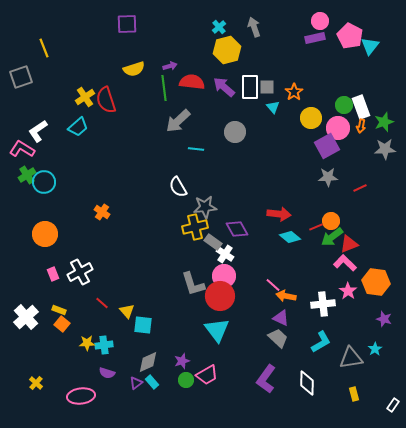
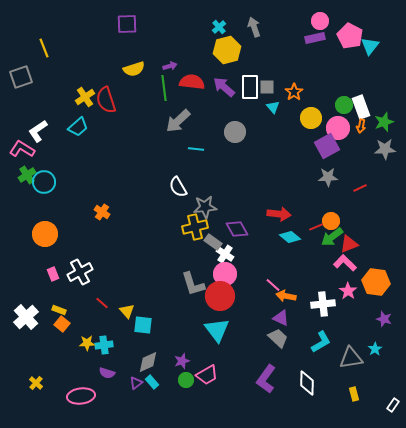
pink circle at (224, 276): moved 1 px right, 2 px up
